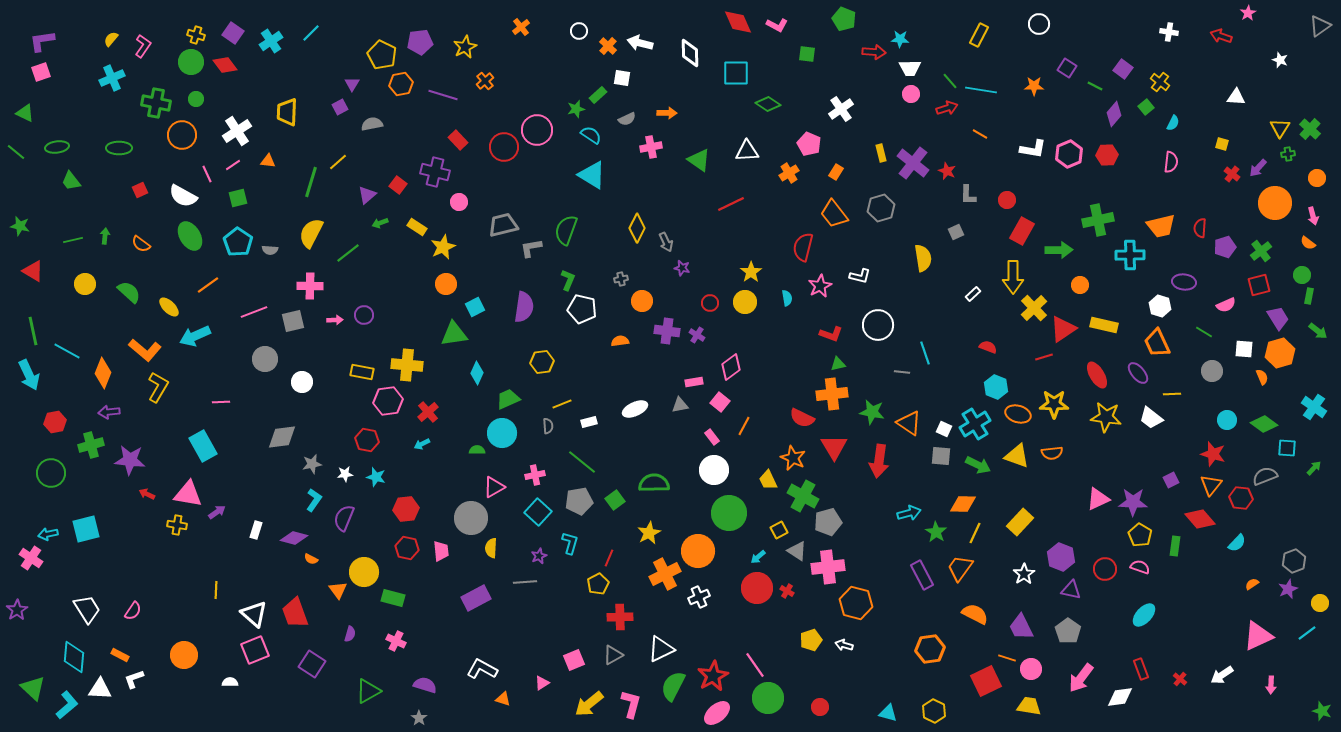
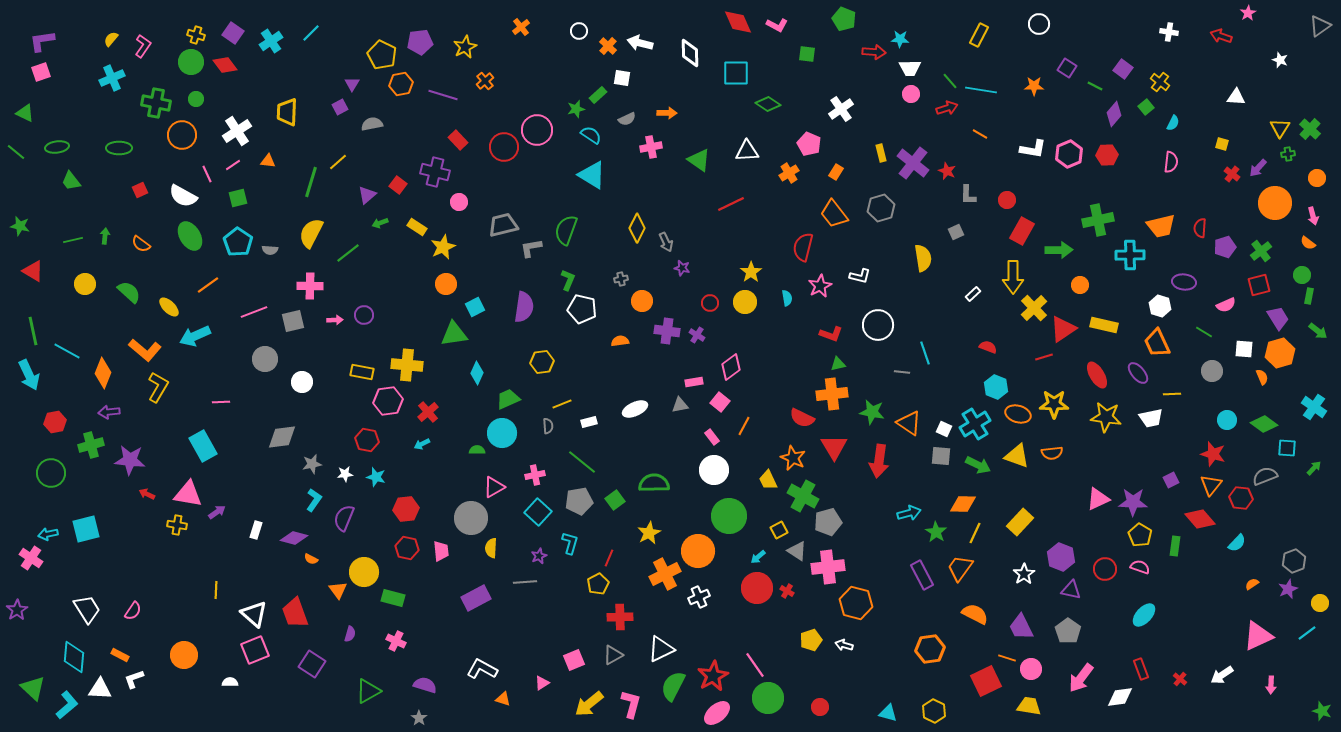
white trapezoid at (1151, 418): rotated 50 degrees counterclockwise
green circle at (729, 513): moved 3 px down
